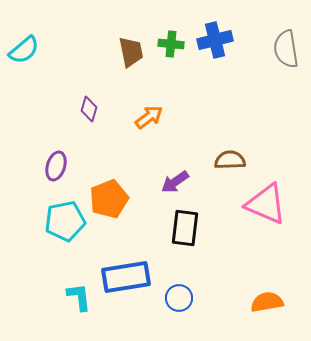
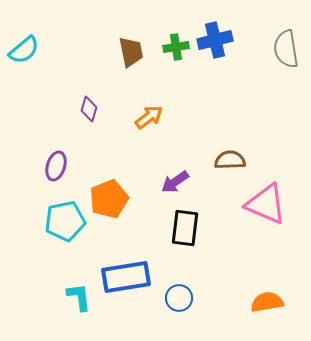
green cross: moved 5 px right, 3 px down; rotated 15 degrees counterclockwise
